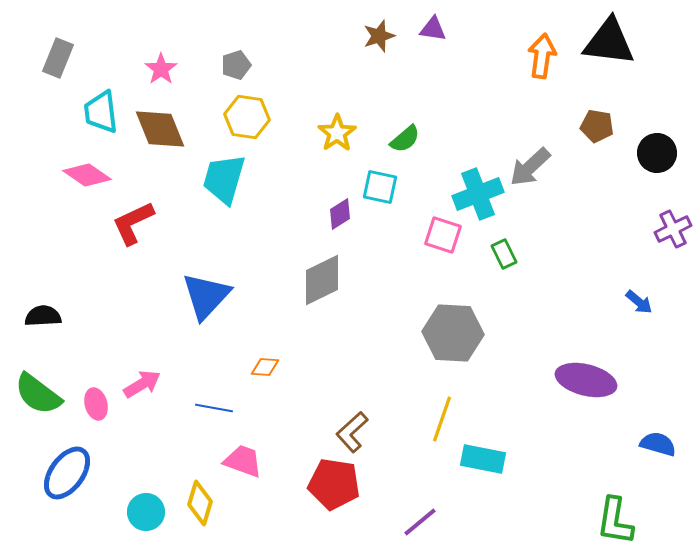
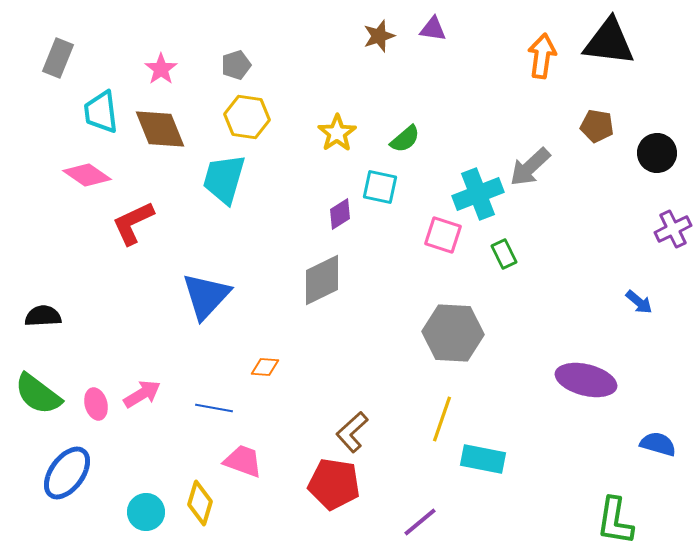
pink arrow at (142, 384): moved 10 px down
